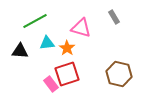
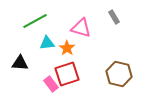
black triangle: moved 12 px down
